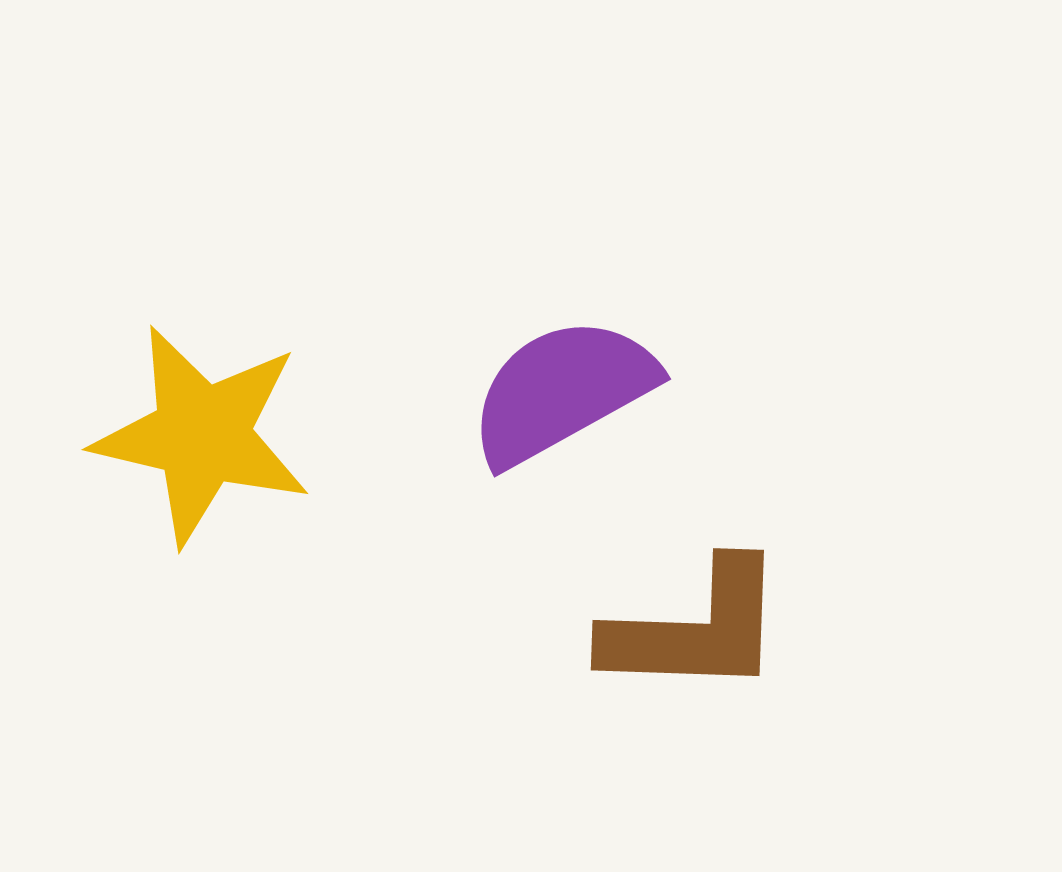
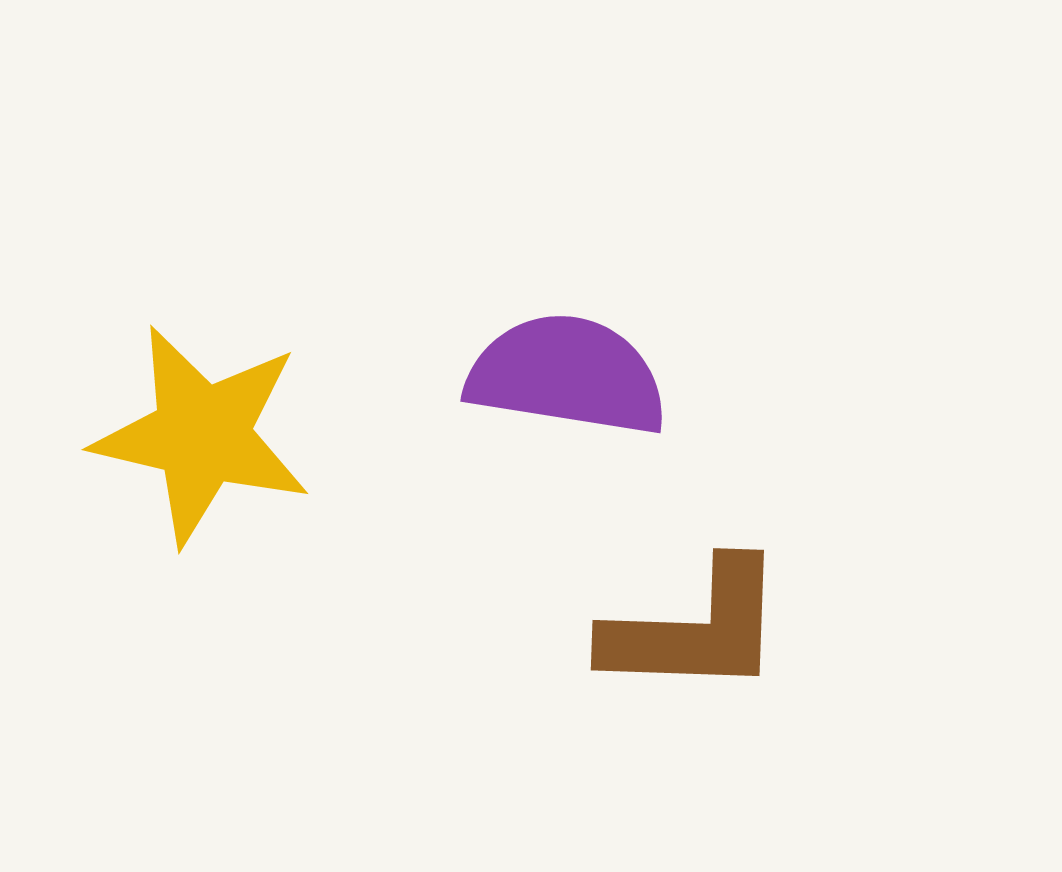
purple semicircle: moved 5 px right, 16 px up; rotated 38 degrees clockwise
